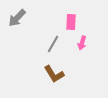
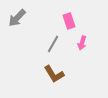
pink rectangle: moved 2 px left, 1 px up; rotated 21 degrees counterclockwise
